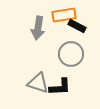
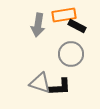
gray arrow: moved 3 px up
gray triangle: moved 2 px right
